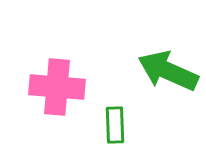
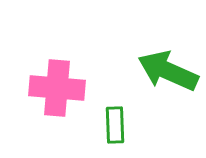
pink cross: moved 1 px down
